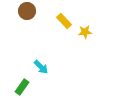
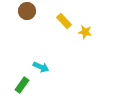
yellow star: rotated 16 degrees clockwise
cyan arrow: rotated 21 degrees counterclockwise
green rectangle: moved 2 px up
